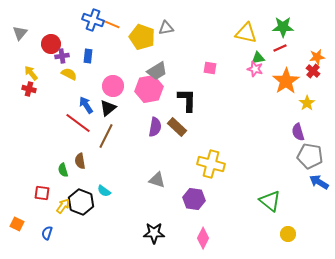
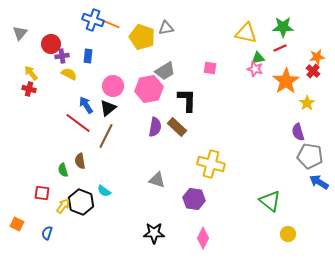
gray trapezoid at (157, 71): moved 8 px right
